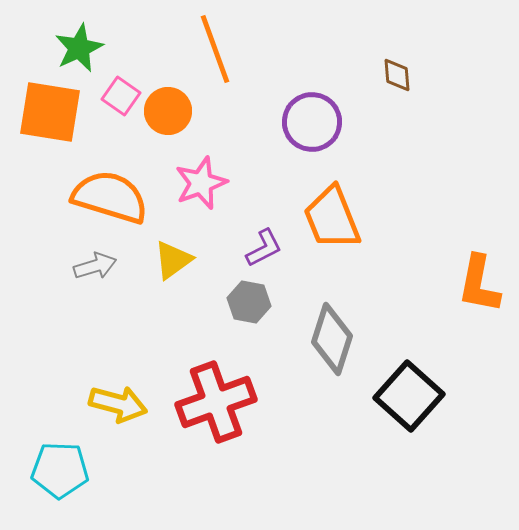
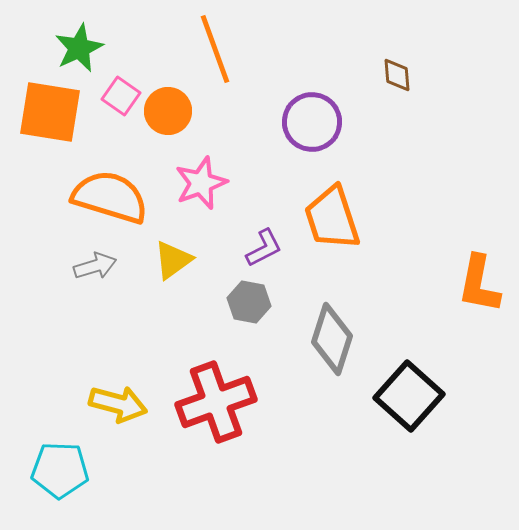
orange trapezoid: rotated 4 degrees clockwise
